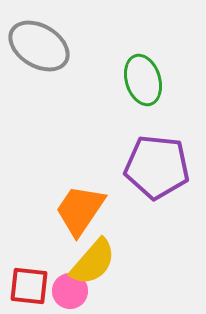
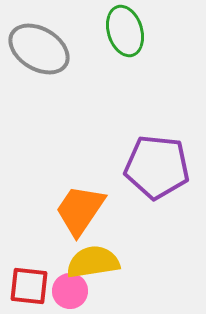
gray ellipse: moved 3 px down
green ellipse: moved 18 px left, 49 px up
yellow semicircle: rotated 140 degrees counterclockwise
